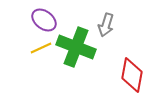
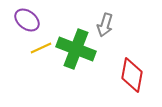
purple ellipse: moved 17 px left
gray arrow: moved 1 px left
green cross: moved 2 px down
